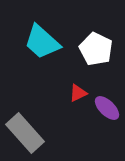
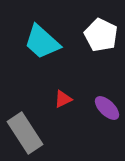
white pentagon: moved 5 px right, 14 px up
red triangle: moved 15 px left, 6 px down
gray rectangle: rotated 9 degrees clockwise
